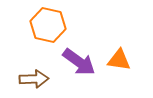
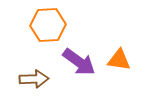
orange hexagon: rotated 16 degrees counterclockwise
